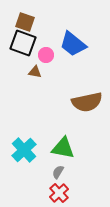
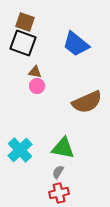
blue trapezoid: moved 3 px right
pink circle: moved 9 px left, 31 px down
brown semicircle: rotated 12 degrees counterclockwise
cyan cross: moved 4 px left
red cross: rotated 30 degrees clockwise
